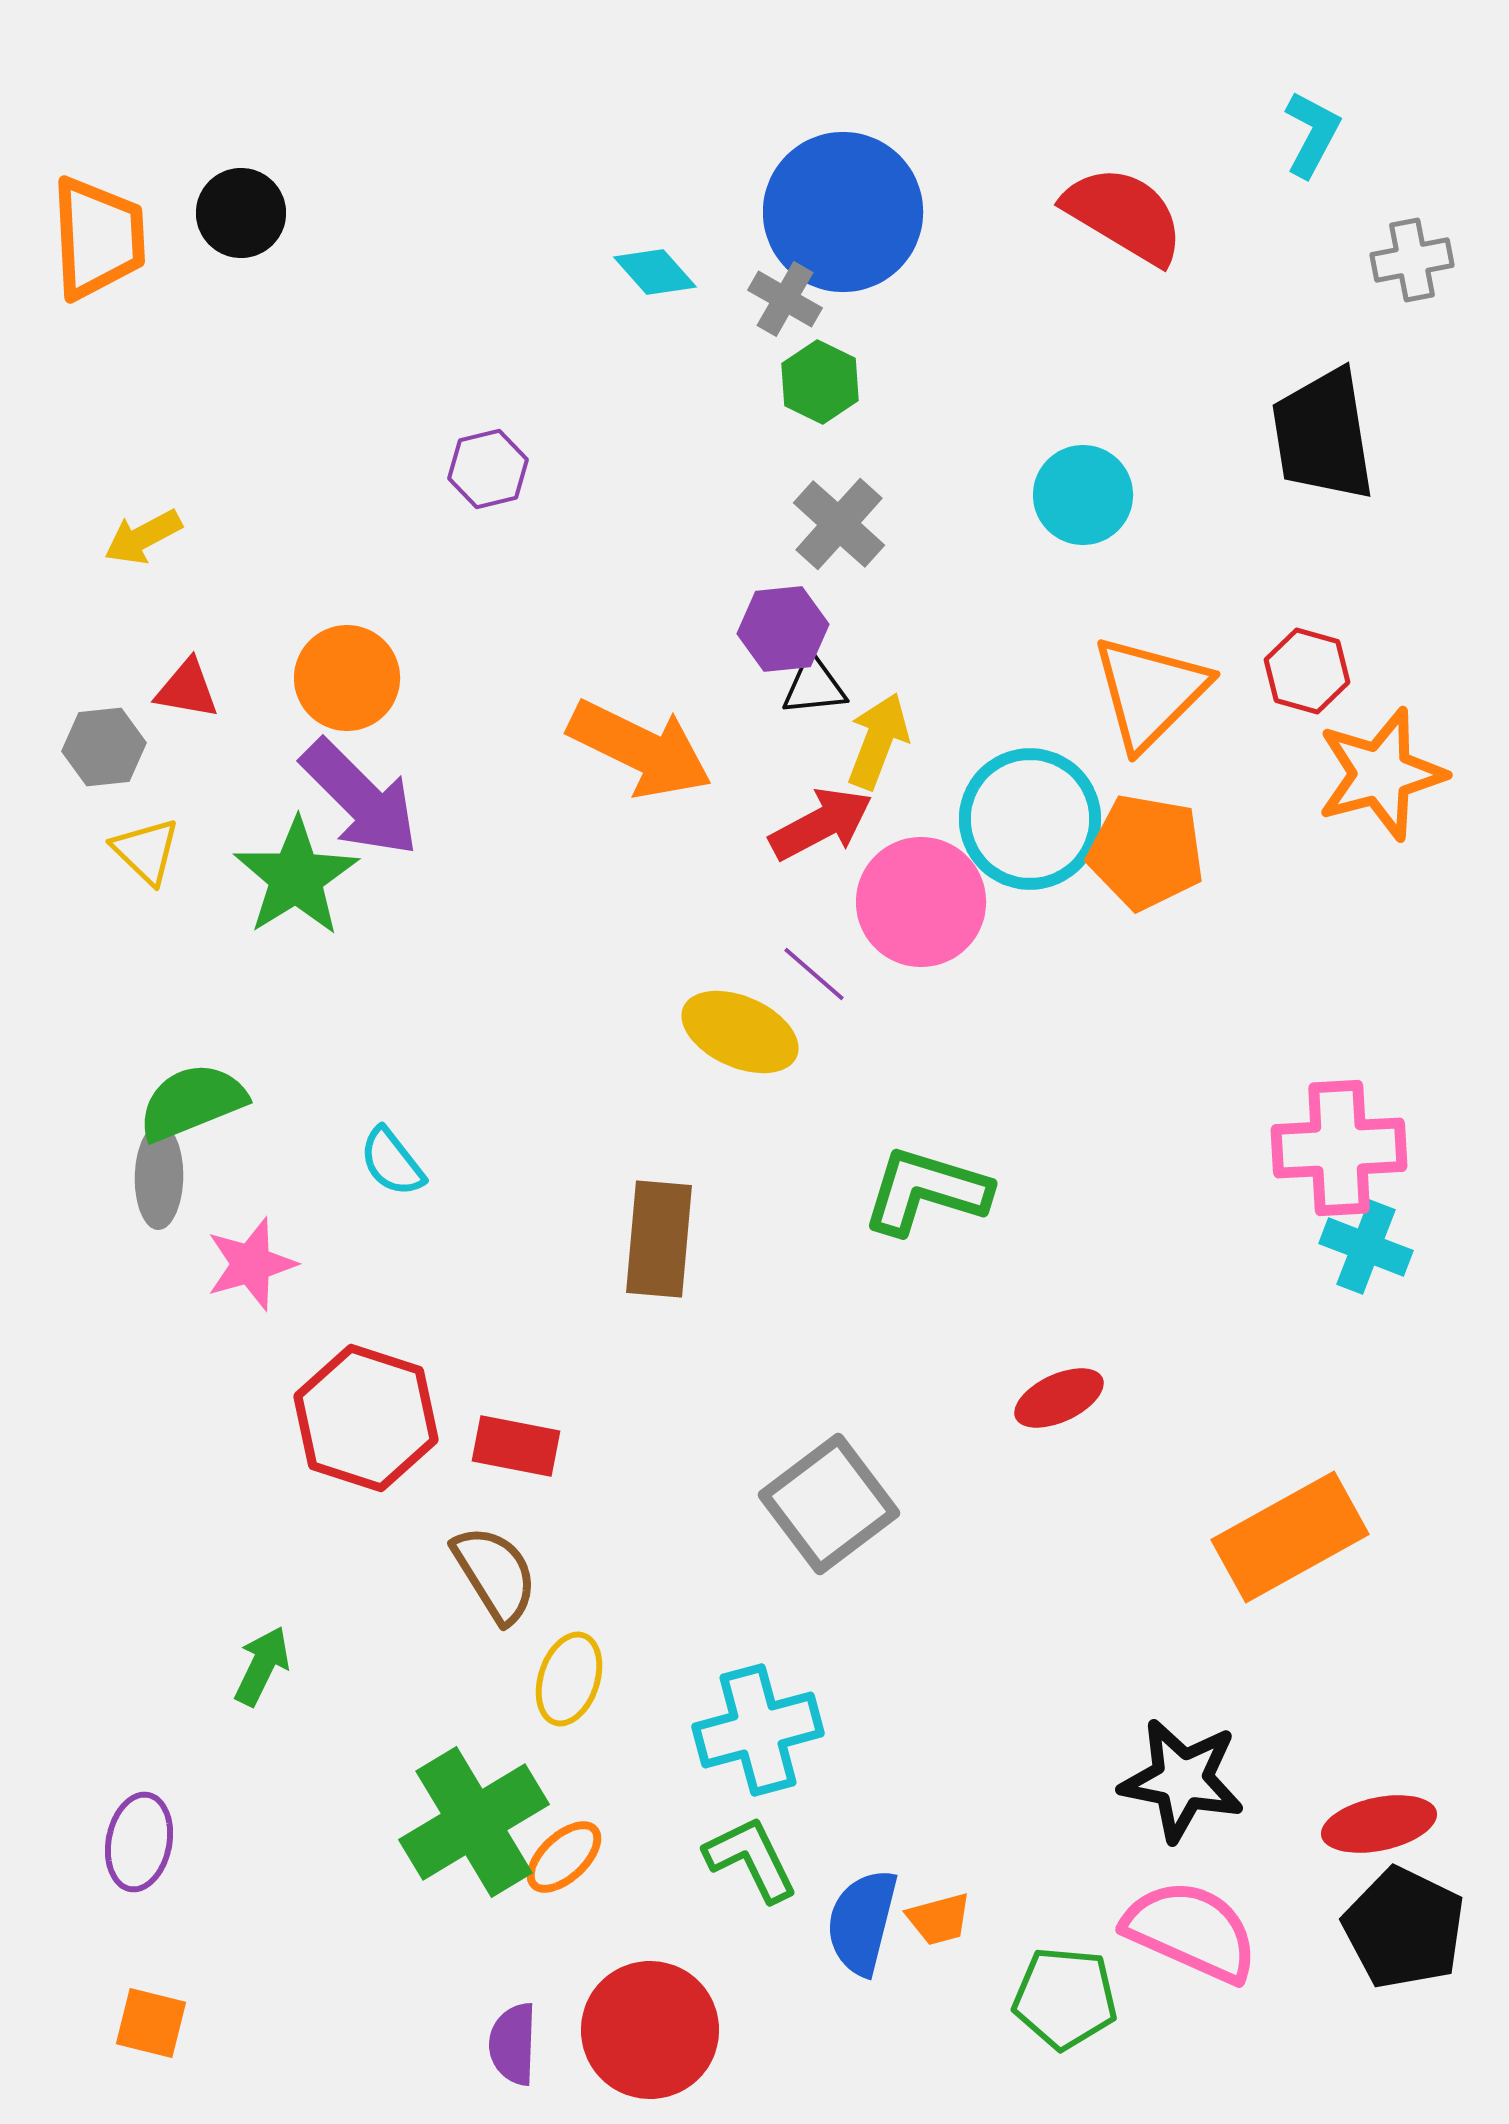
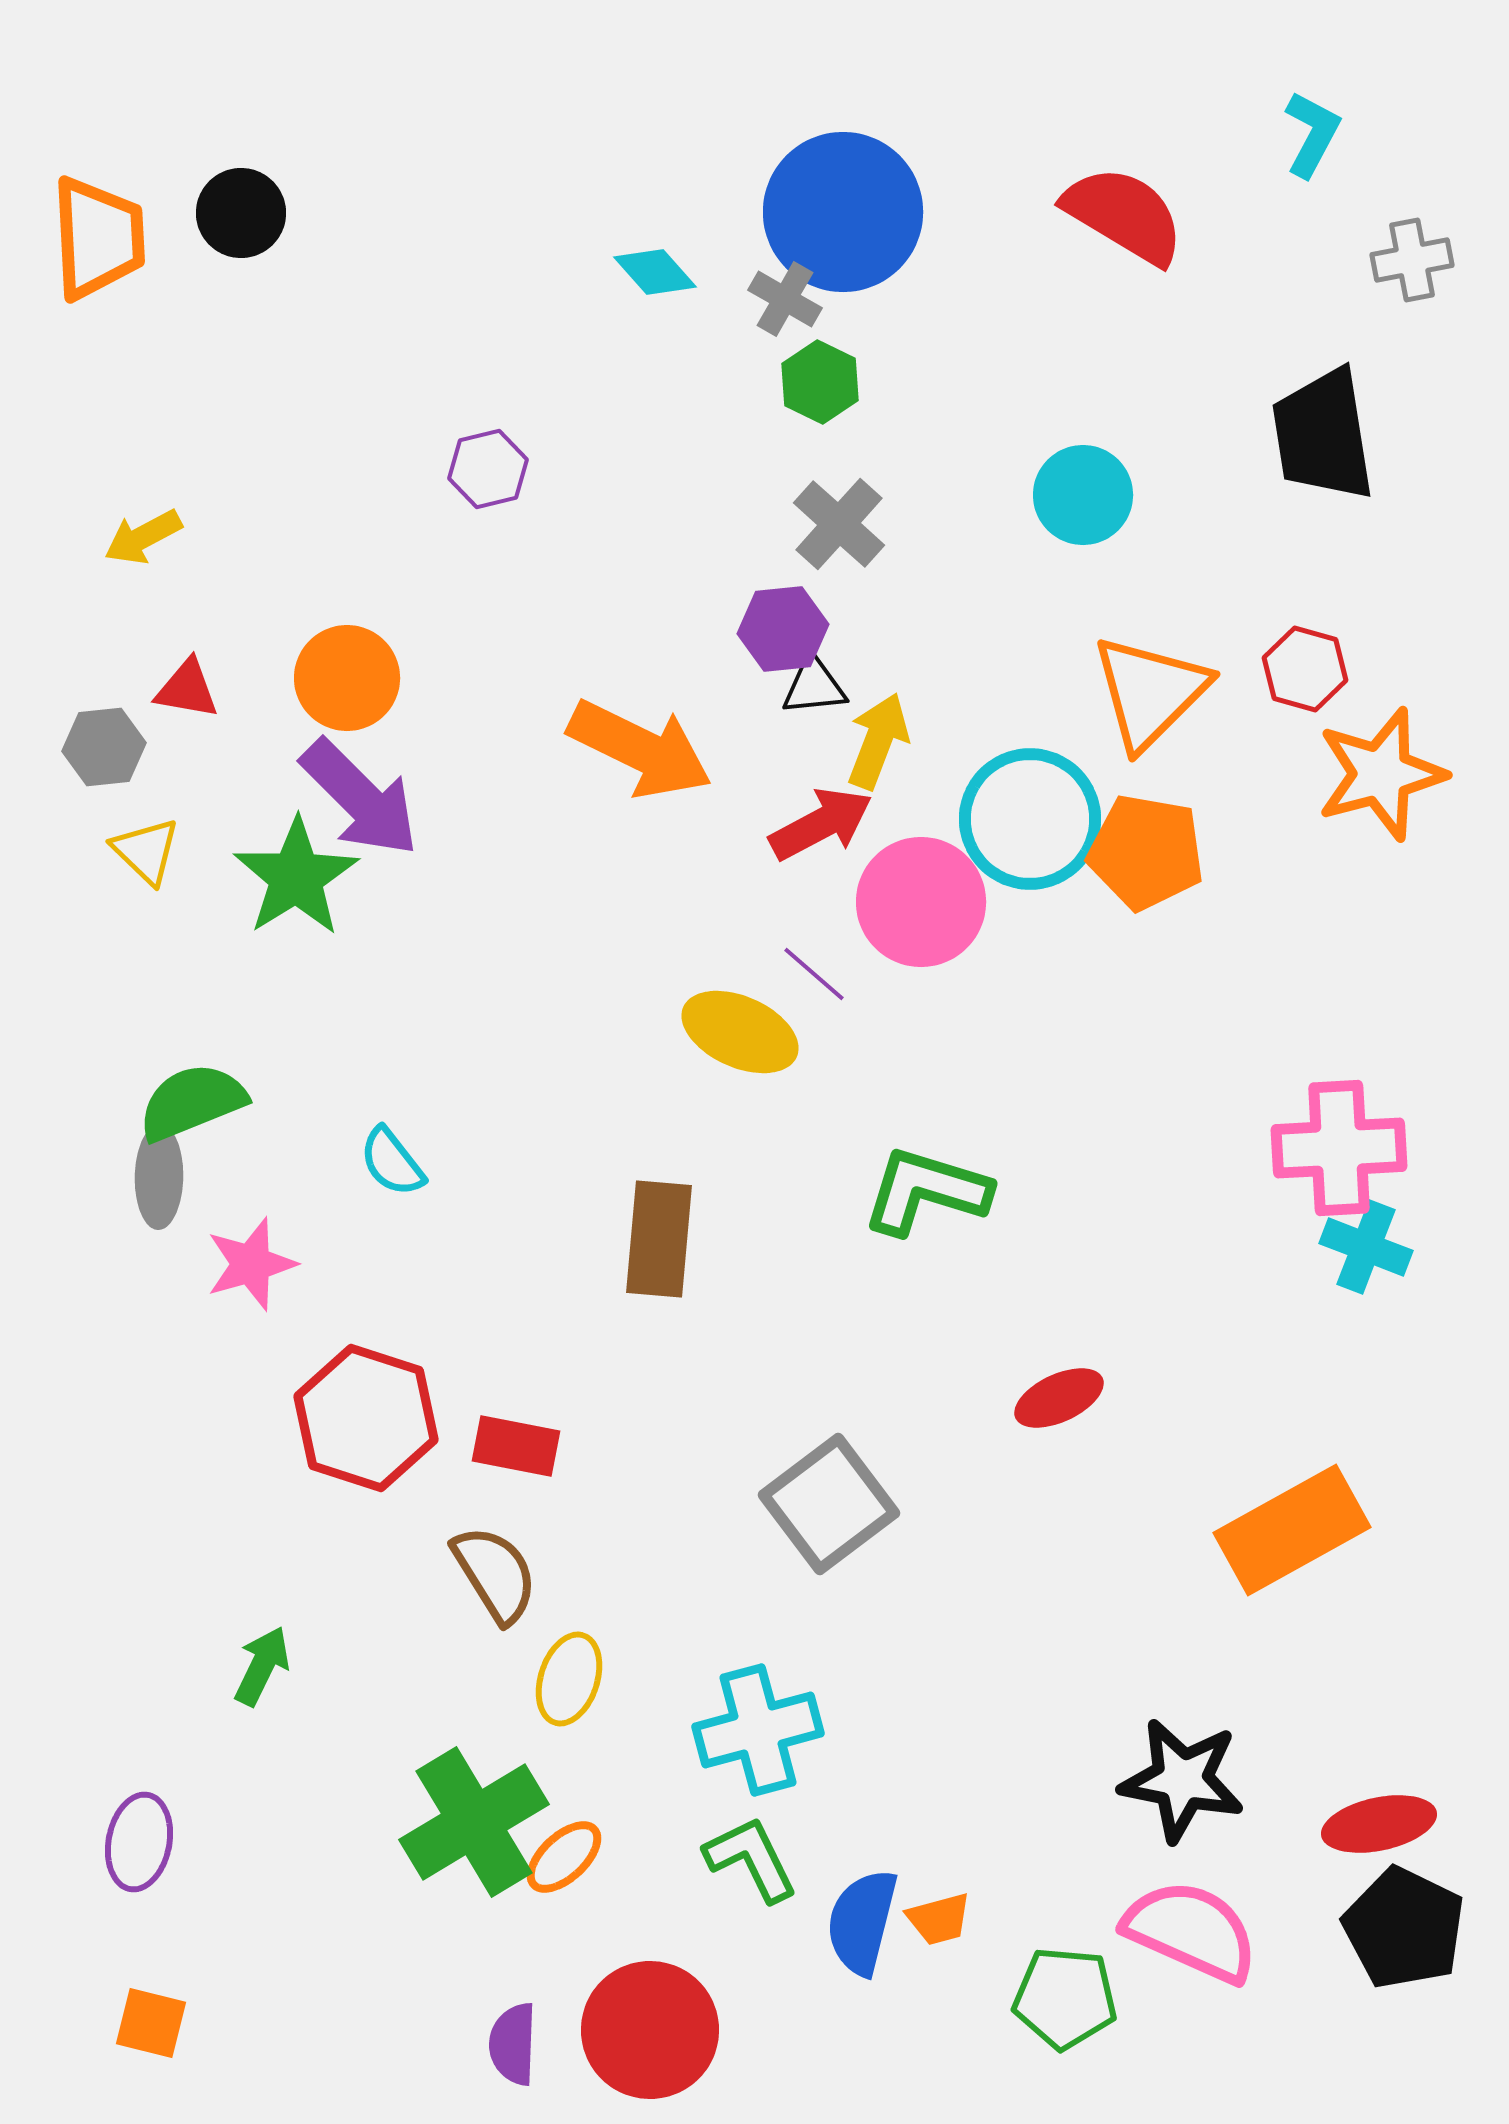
red hexagon at (1307, 671): moved 2 px left, 2 px up
orange rectangle at (1290, 1537): moved 2 px right, 7 px up
